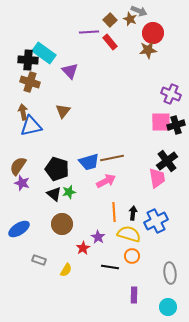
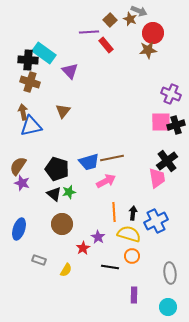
red rectangle at (110, 42): moved 4 px left, 3 px down
blue ellipse at (19, 229): rotated 40 degrees counterclockwise
